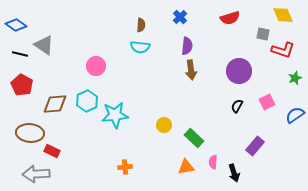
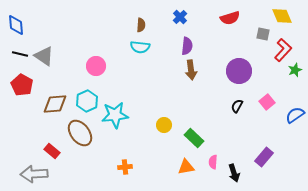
yellow diamond: moved 1 px left, 1 px down
blue diamond: rotated 50 degrees clockwise
gray triangle: moved 11 px down
red L-shape: rotated 65 degrees counterclockwise
green star: moved 8 px up
pink square: rotated 14 degrees counterclockwise
brown ellipse: moved 50 px right; rotated 48 degrees clockwise
purple rectangle: moved 9 px right, 11 px down
red rectangle: rotated 14 degrees clockwise
gray arrow: moved 2 px left
